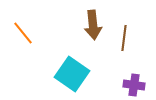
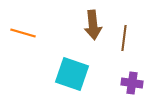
orange line: rotated 35 degrees counterclockwise
cyan square: rotated 16 degrees counterclockwise
purple cross: moved 2 px left, 2 px up
